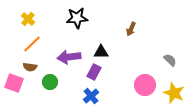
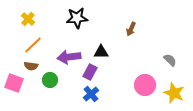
orange line: moved 1 px right, 1 px down
brown semicircle: moved 1 px right, 1 px up
purple rectangle: moved 4 px left
green circle: moved 2 px up
blue cross: moved 2 px up
